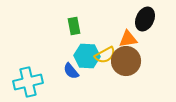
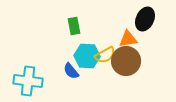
cyan cross: moved 1 px up; rotated 20 degrees clockwise
